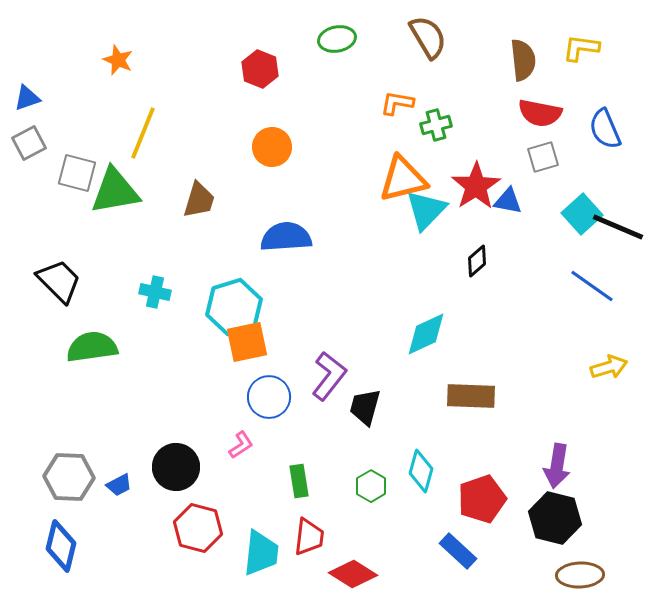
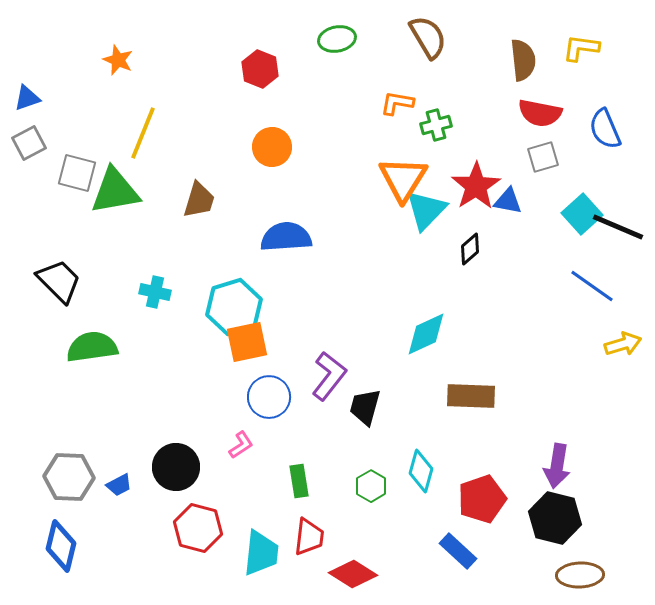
orange triangle at (403, 179): rotated 44 degrees counterclockwise
black diamond at (477, 261): moved 7 px left, 12 px up
yellow arrow at (609, 367): moved 14 px right, 23 px up
